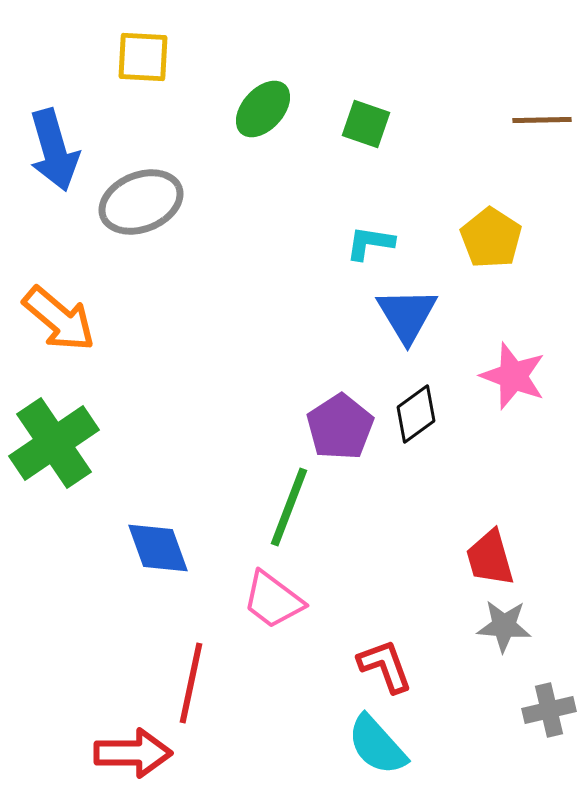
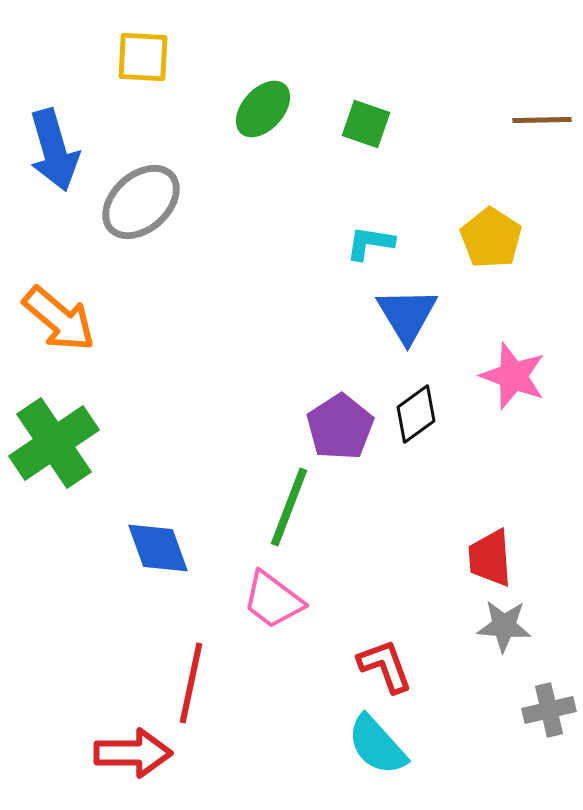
gray ellipse: rotated 20 degrees counterclockwise
red trapezoid: rotated 12 degrees clockwise
